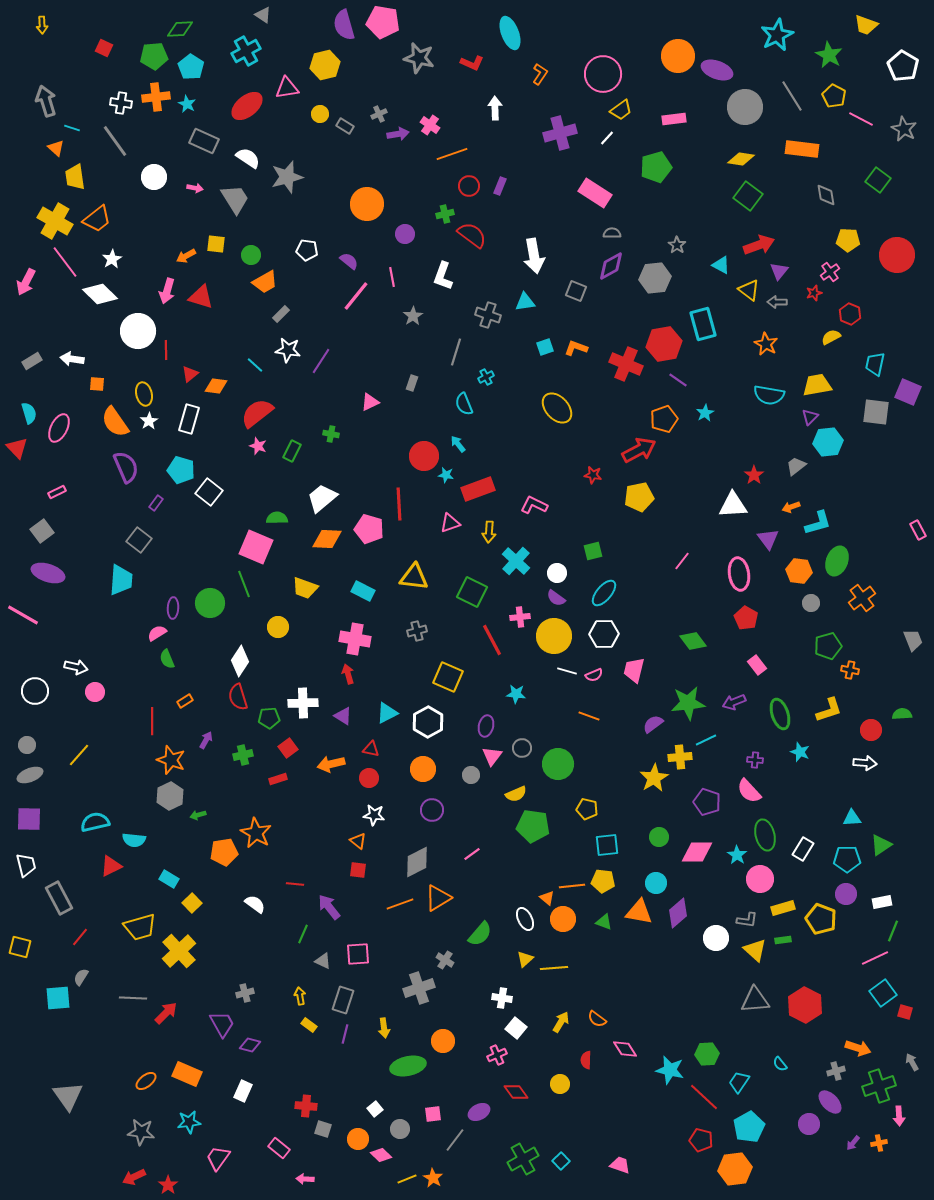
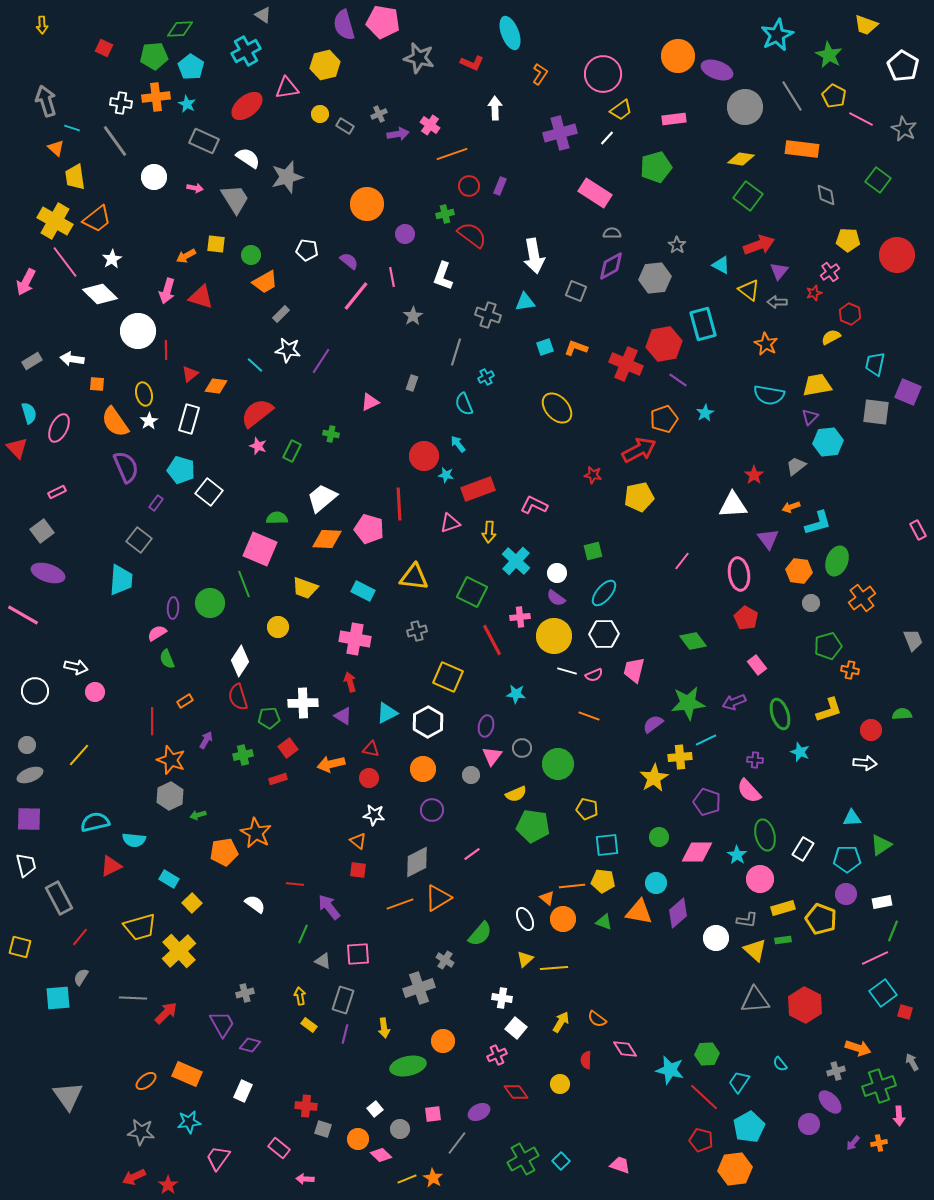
pink square at (256, 547): moved 4 px right, 2 px down
red arrow at (348, 674): moved 2 px right, 8 px down
gray line at (455, 1140): moved 2 px right, 3 px down
